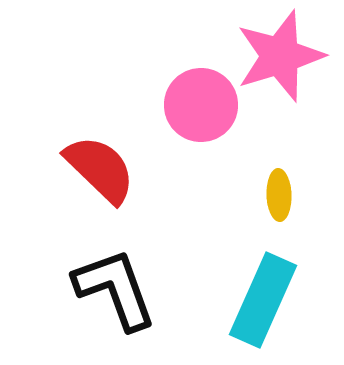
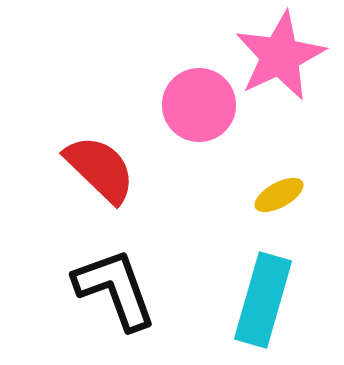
pink star: rotated 8 degrees counterclockwise
pink circle: moved 2 px left
yellow ellipse: rotated 63 degrees clockwise
cyan rectangle: rotated 8 degrees counterclockwise
